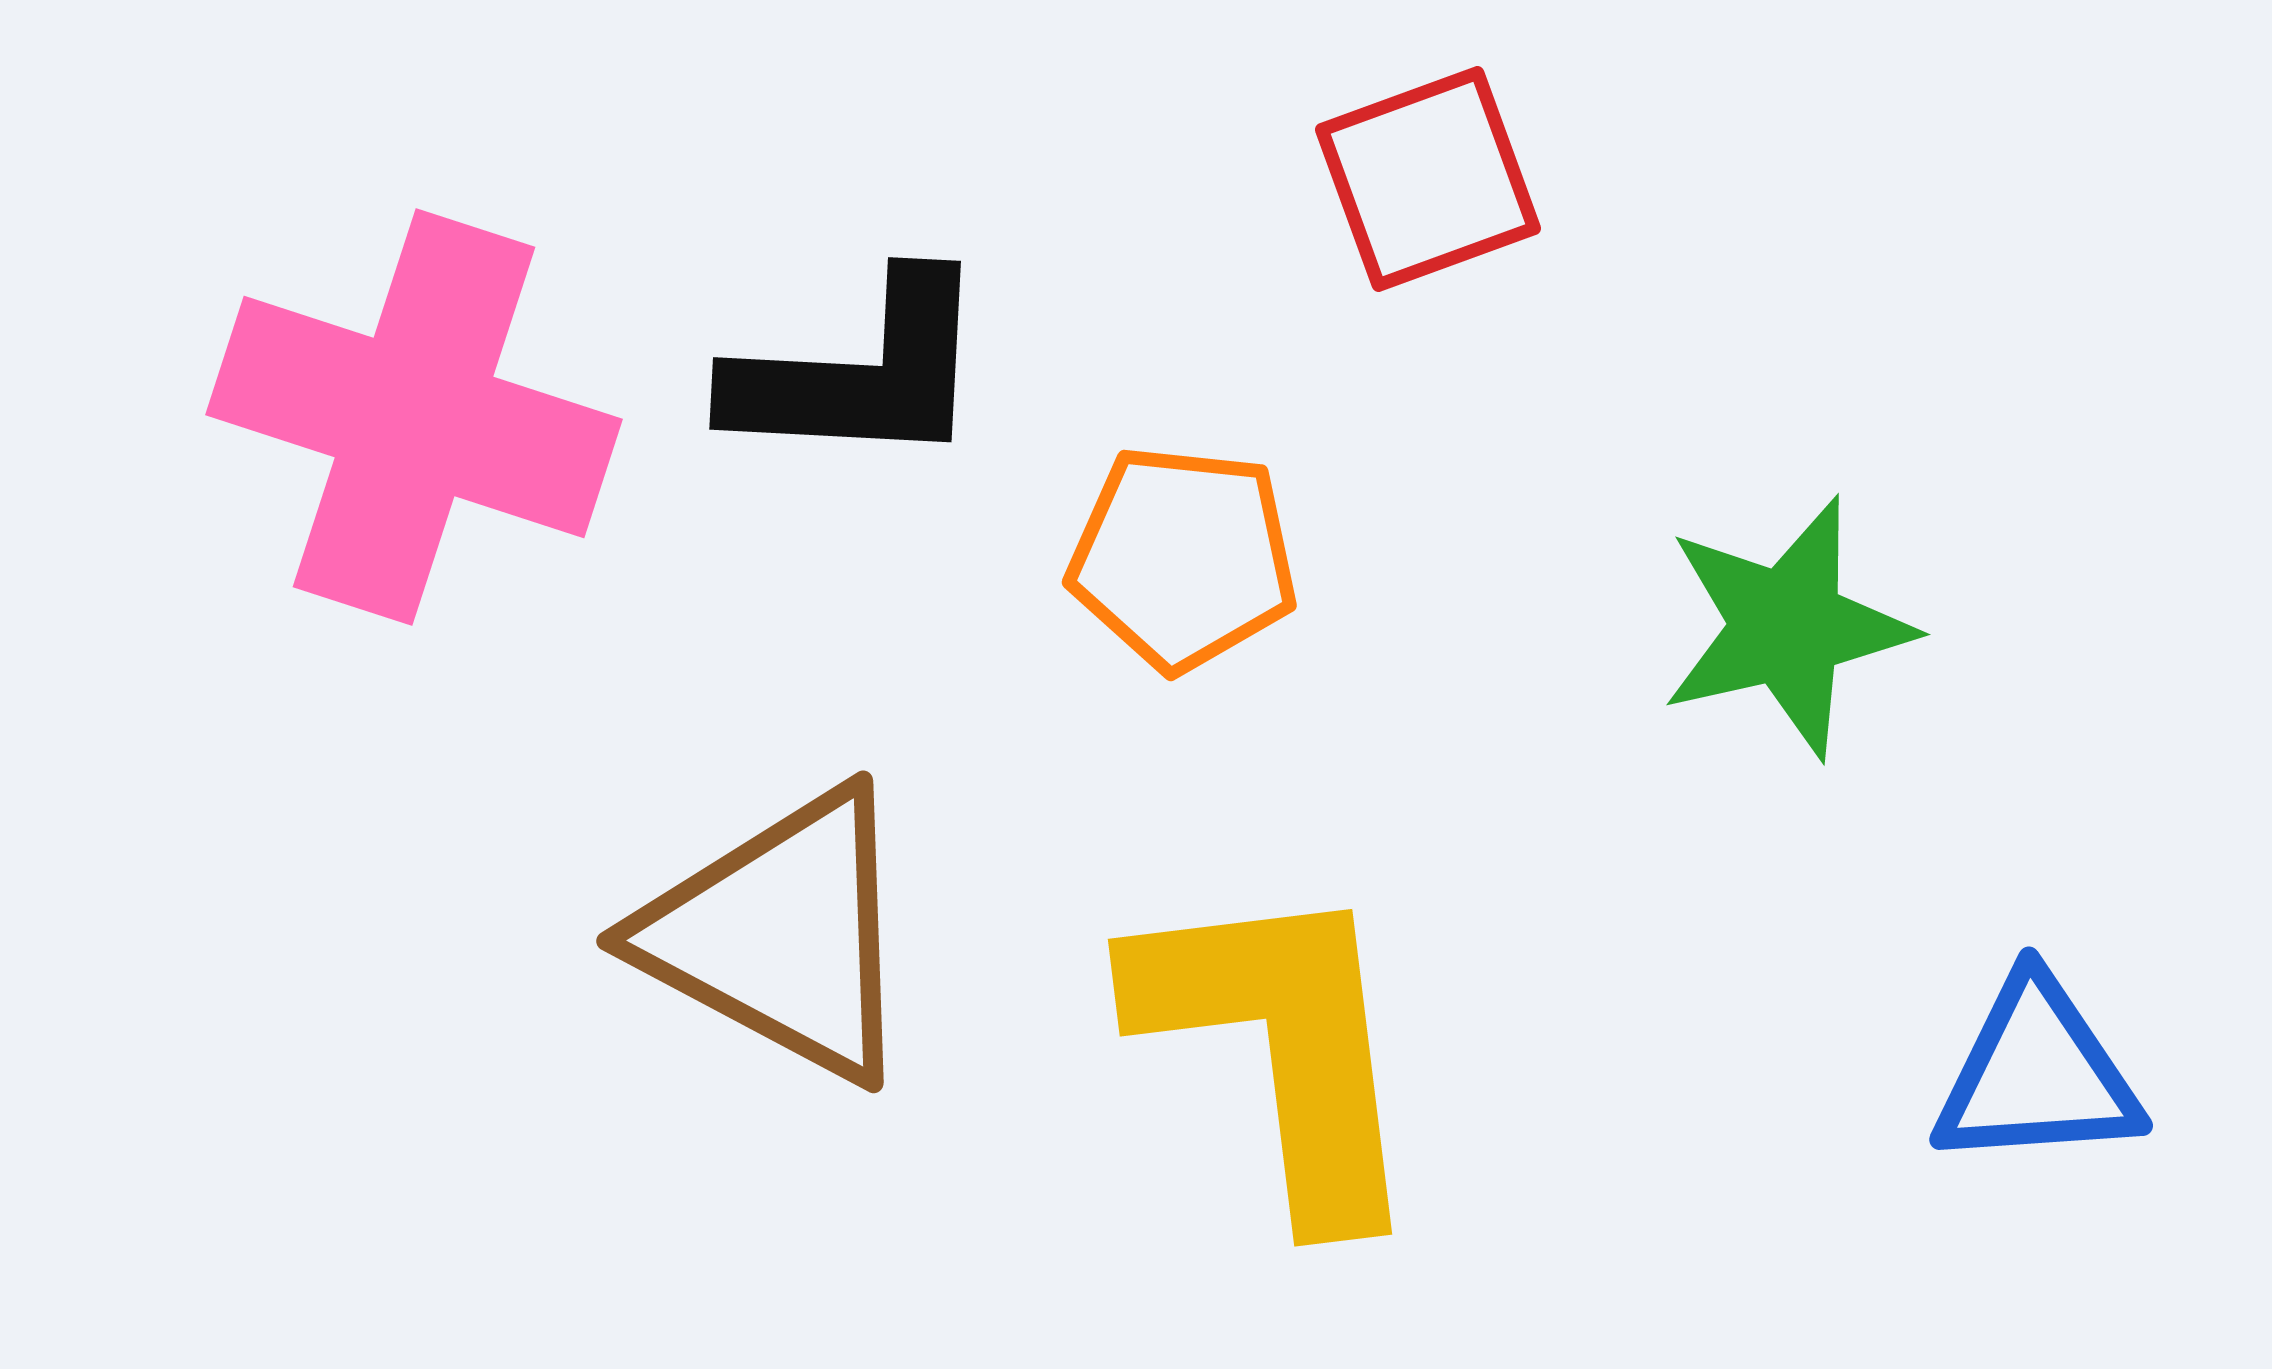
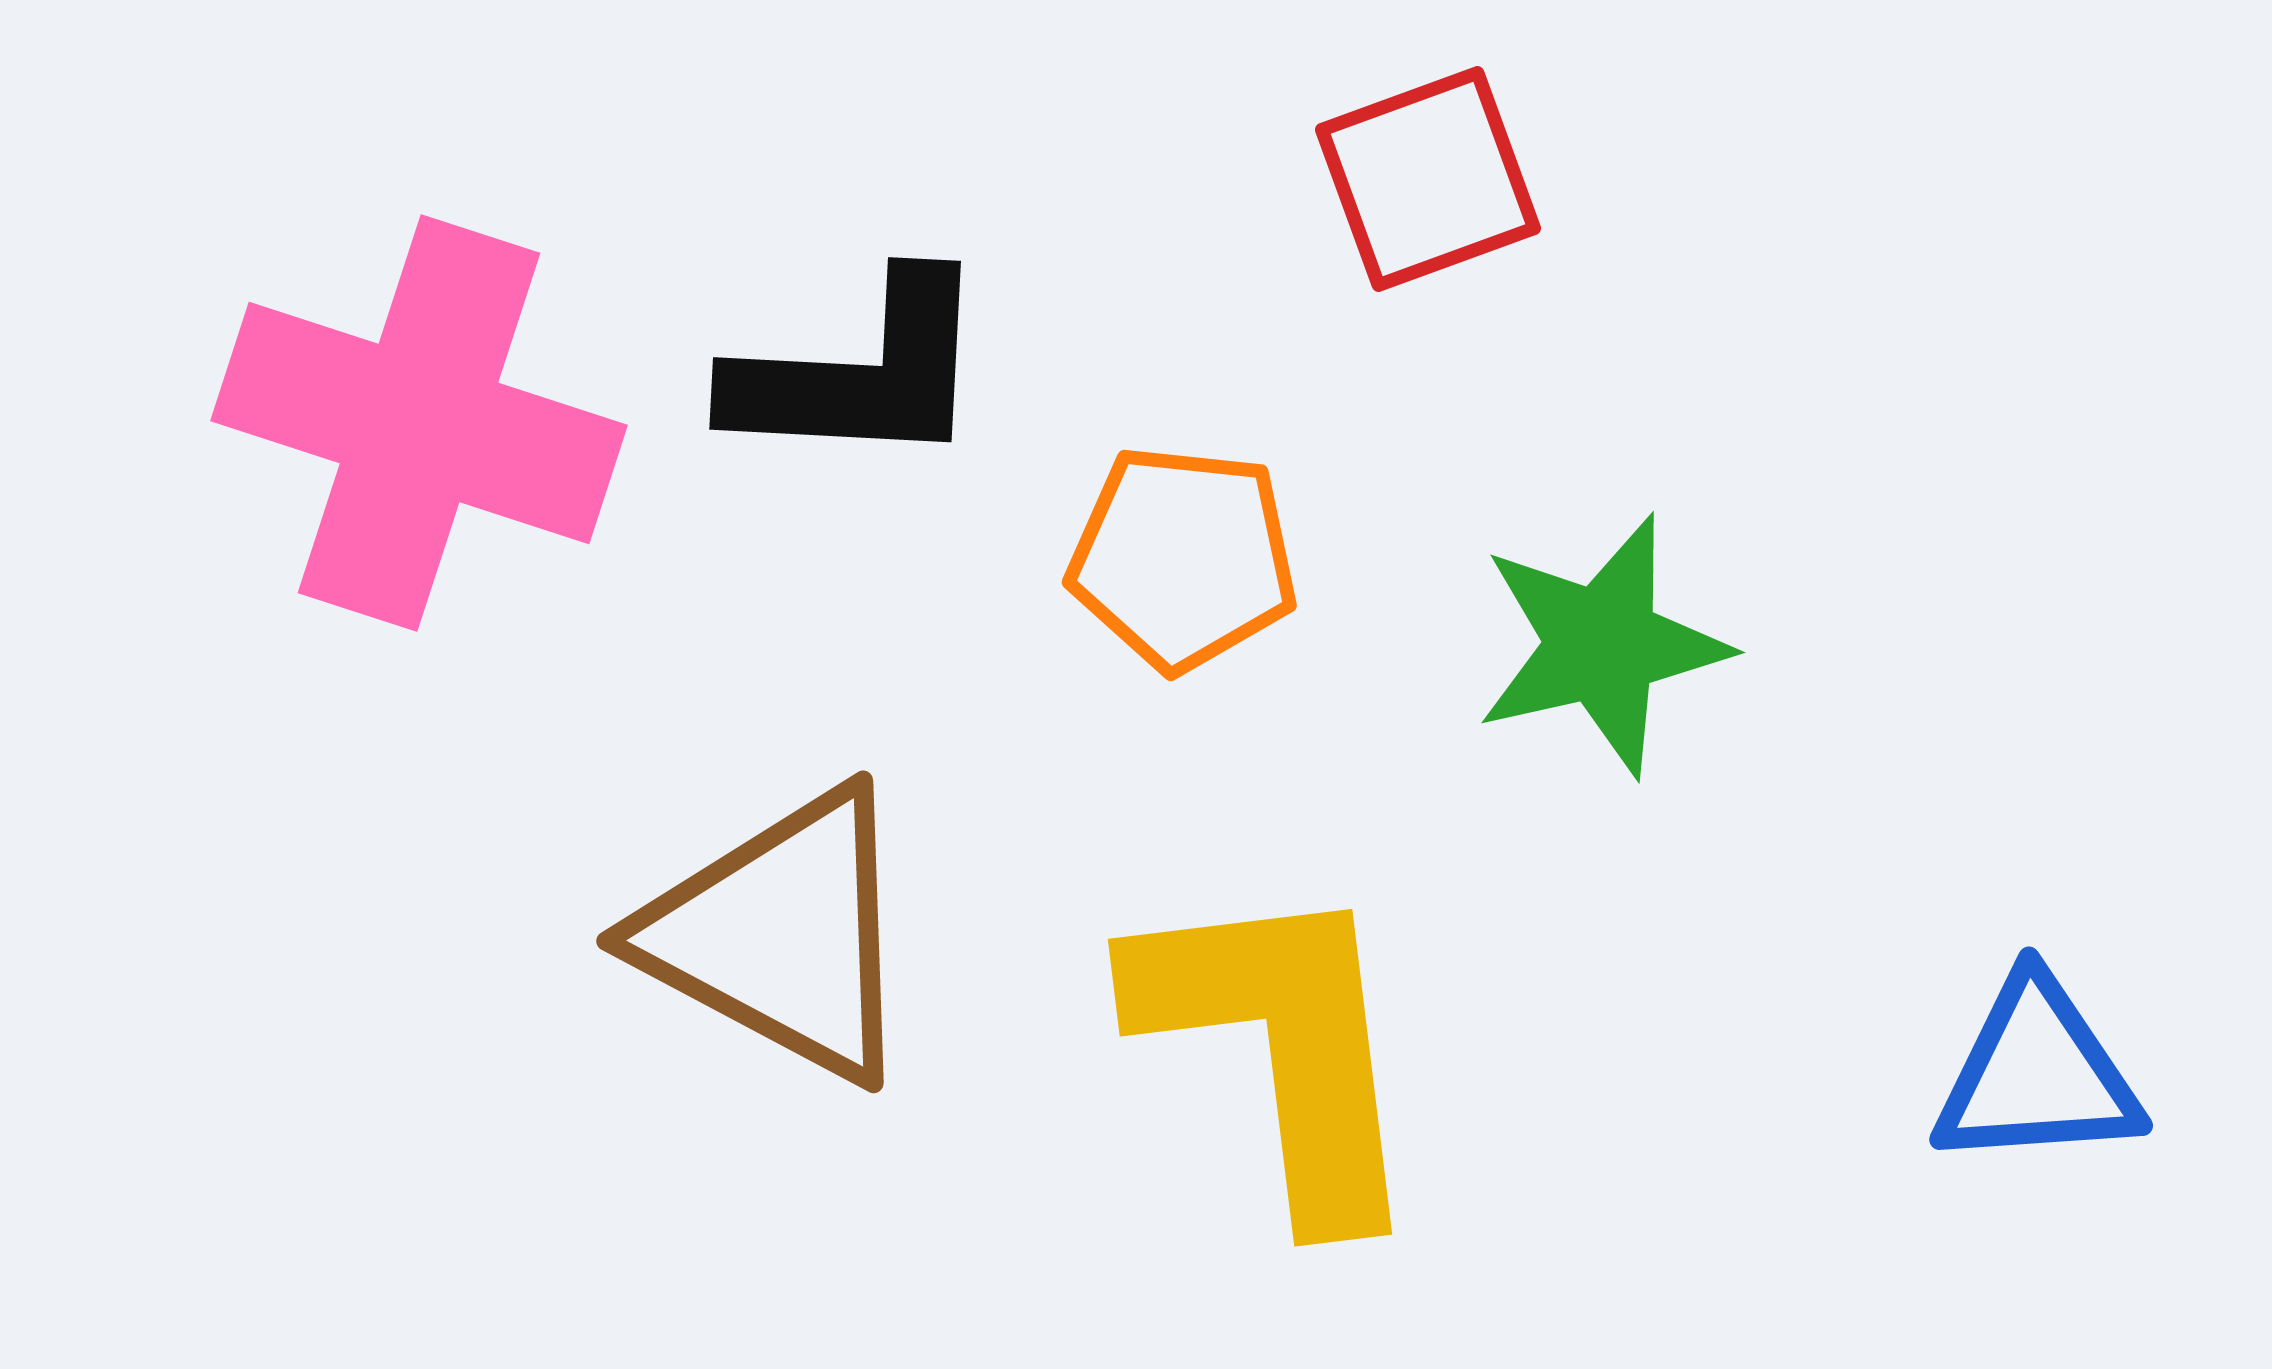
pink cross: moved 5 px right, 6 px down
green star: moved 185 px left, 18 px down
